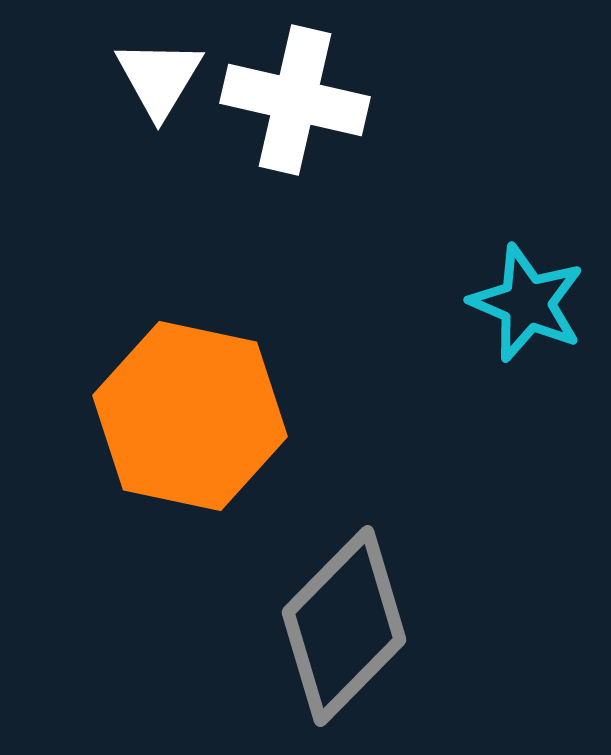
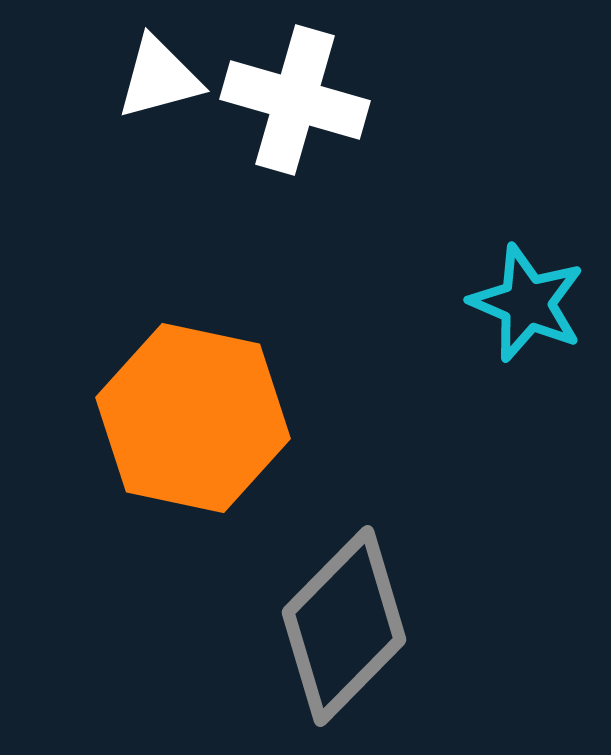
white triangle: rotated 44 degrees clockwise
white cross: rotated 3 degrees clockwise
orange hexagon: moved 3 px right, 2 px down
